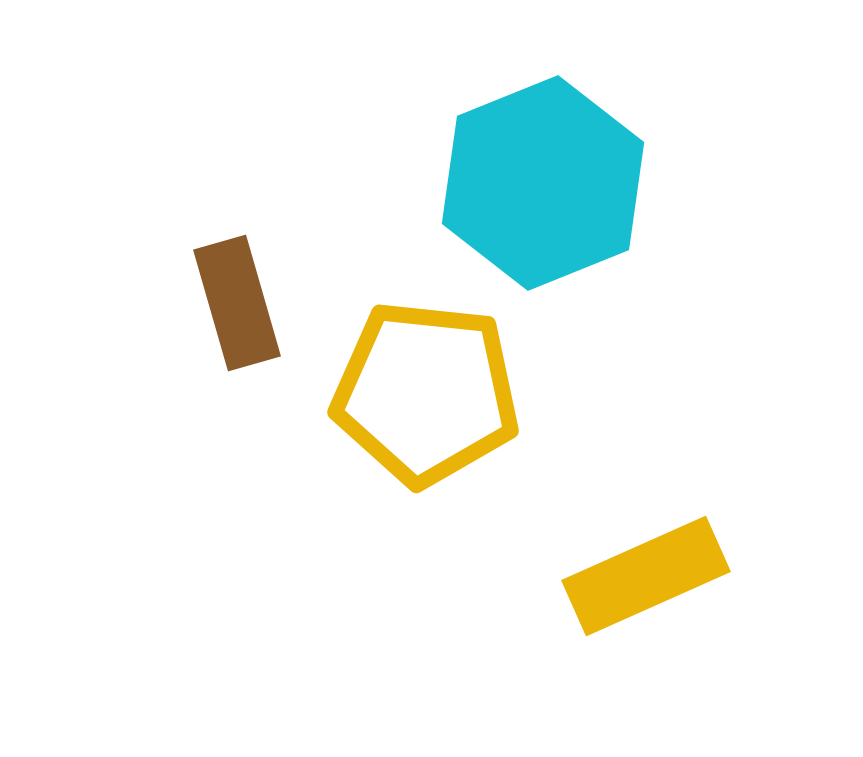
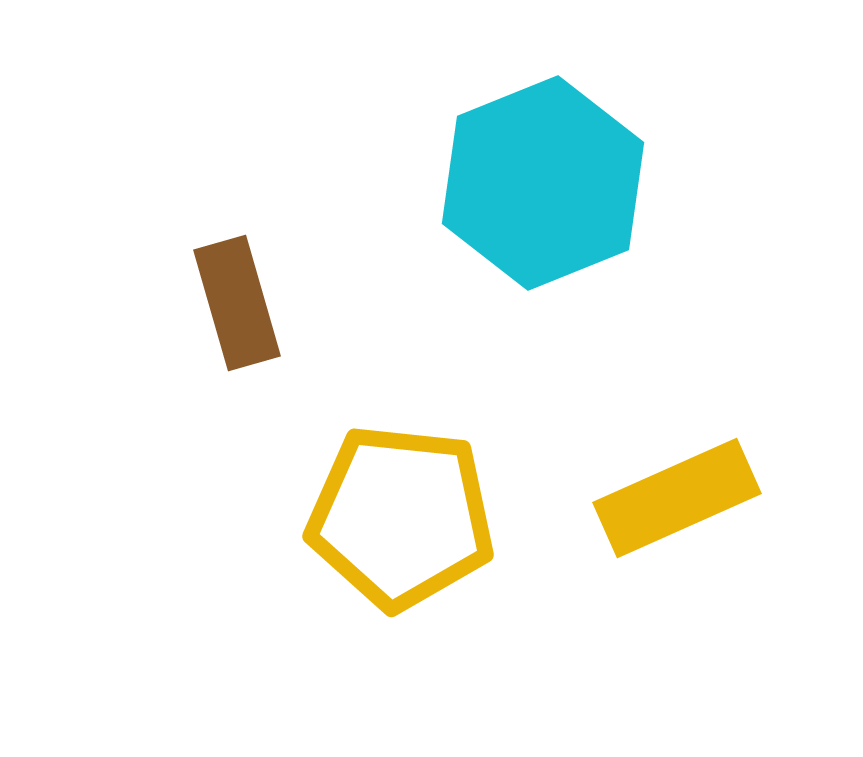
yellow pentagon: moved 25 px left, 124 px down
yellow rectangle: moved 31 px right, 78 px up
